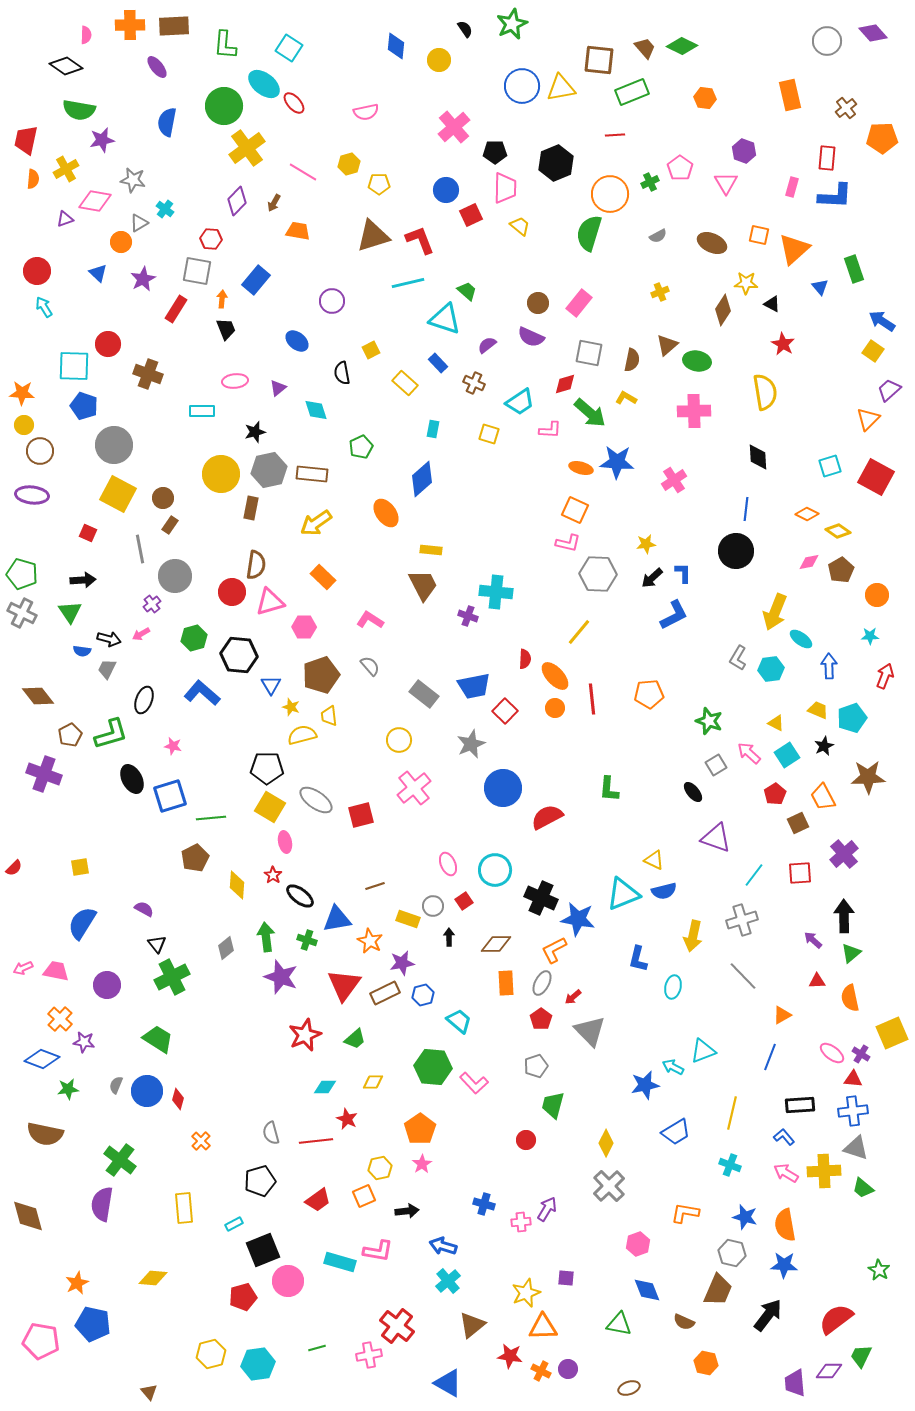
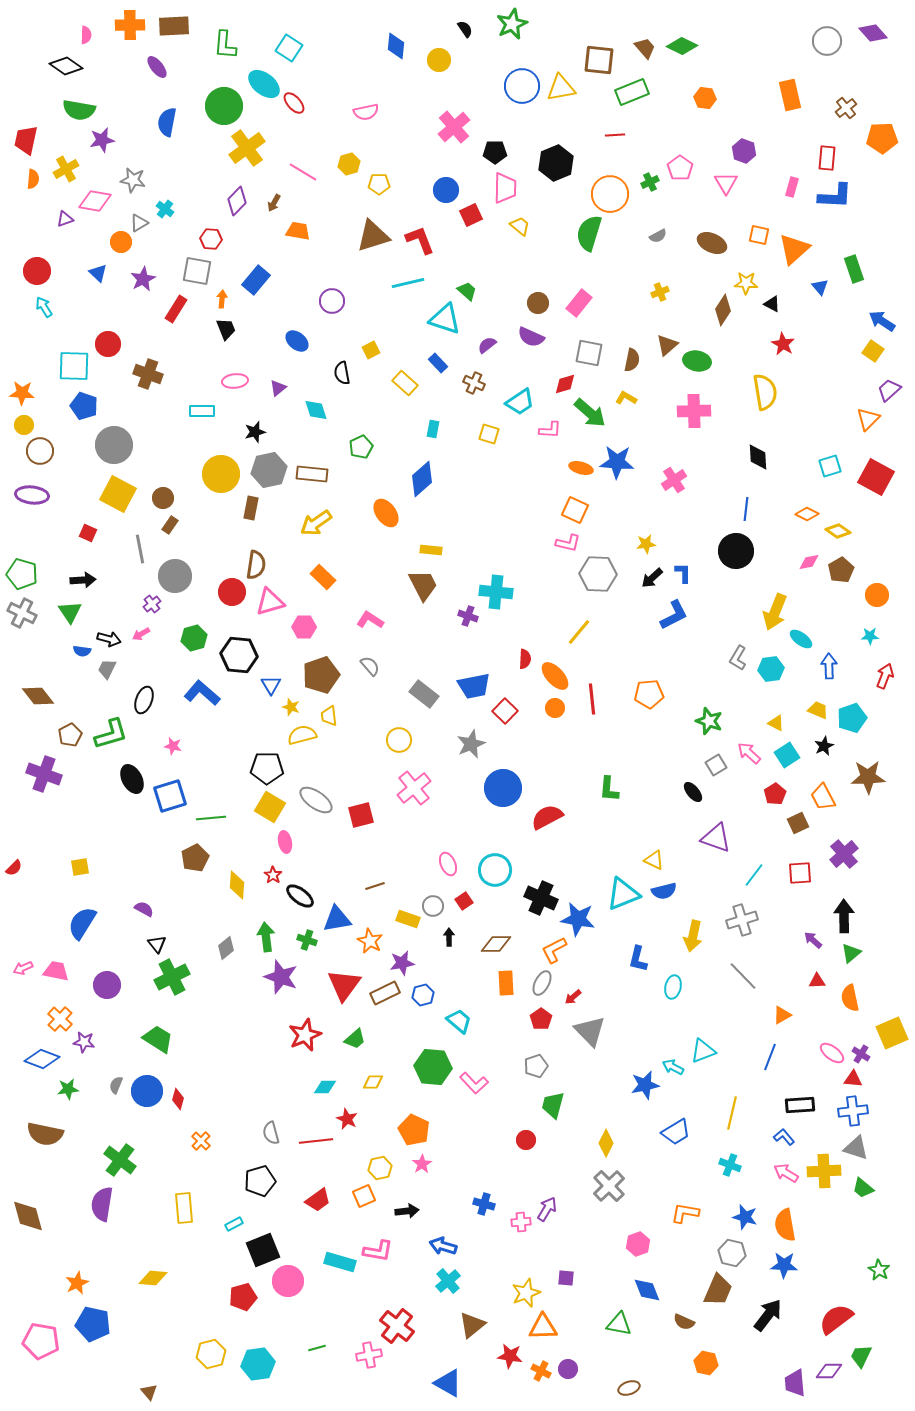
orange pentagon at (420, 1129): moved 6 px left, 1 px down; rotated 12 degrees counterclockwise
